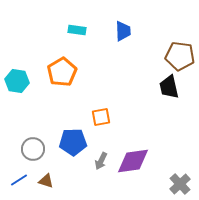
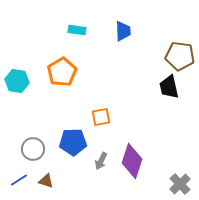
purple diamond: moved 1 px left; rotated 64 degrees counterclockwise
